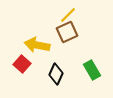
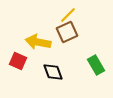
yellow arrow: moved 1 px right, 3 px up
red square: moved 4 px left, 3 px up; rotated 18 degrees counterclockwise
green rectangle: moved 4 px right, 5 px up
black diamond: moved 3 px left, 2 px up; rotated 45 degrees counterclockwise
